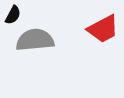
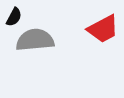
black semicircle: moved 1 px right, 2 px down
